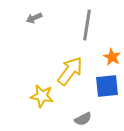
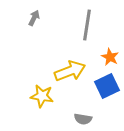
gray arrow: rotated 140 degrees clockwise
orange star: moved 2 px left
yellow arrow: rotated 32 degrees clockwise
blue square: rotated 20 degrees counterclockwise
gray semicircle: rotated 36 degrees clockwise
